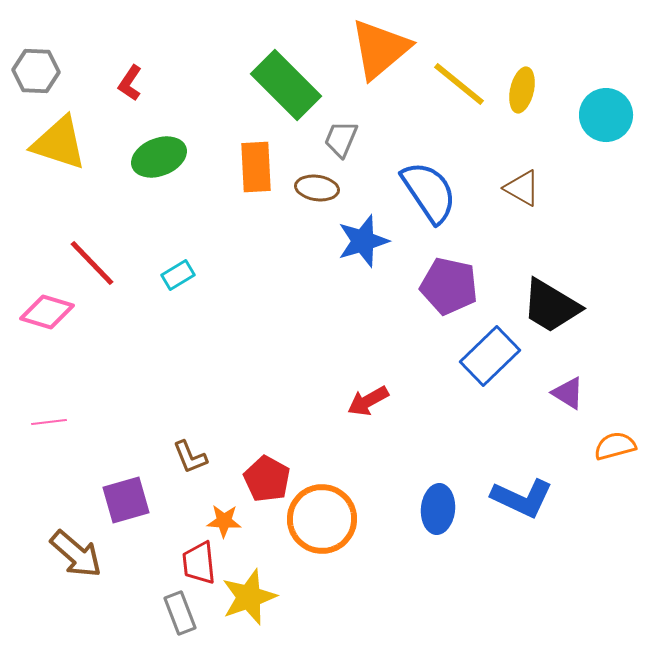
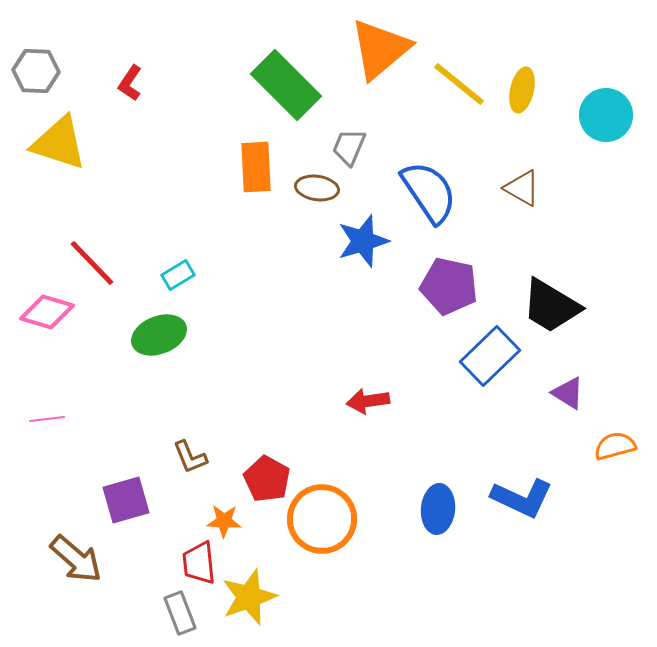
gray trapezoid: moved 8 px right, 8 px down
green ellipse: moved 178 px down
red arrow: rotated 21 degrees clockwise
pink line: moved 2 px left, 3 px up
brown arrow: moved 5 px down
